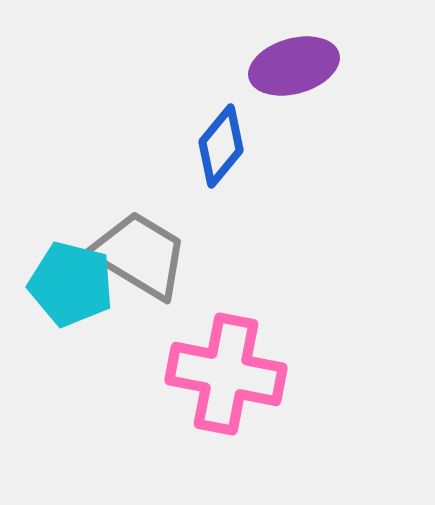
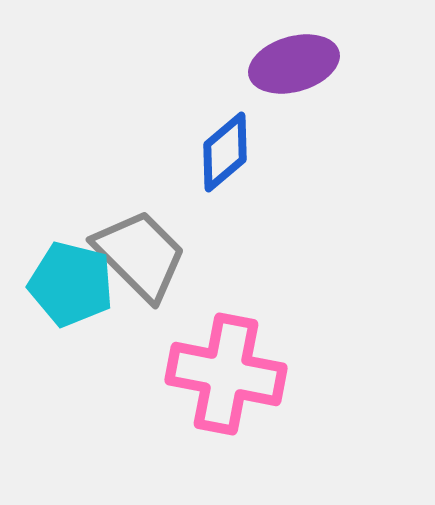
purple ellipse: moved 2 px up
blue diamond: moved 4 px right, 6 px down; rotated 10 degrees clockwise
gray trapezoid: rotated 14 degrees clockwise
